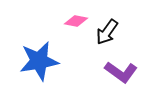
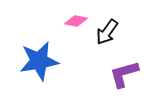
purple L-shape: moved 3 px right, 2 px down; rotated 128 degrees clockwise
